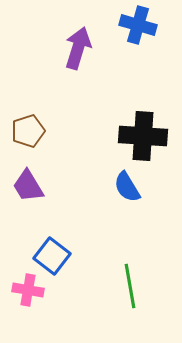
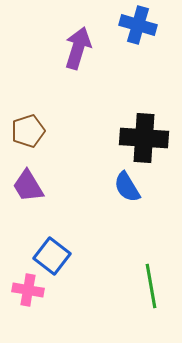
black cross: moved 1 px right, 2 px down
green line: moved 21 px right
